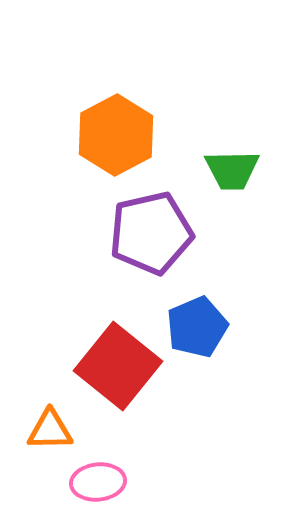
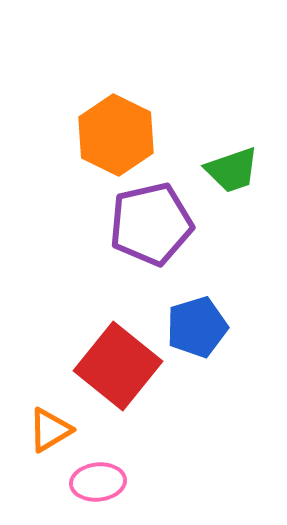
orange hexagon: rotated 6 degrees counterclockwise
green trapezoid: rotated 18 degrees counterclockwise
purple pentagon: moved 9 px up
blue pentagon: rotated 6 degrees clockwise
orange triangle: rotated 30 degrees counterclockwise
